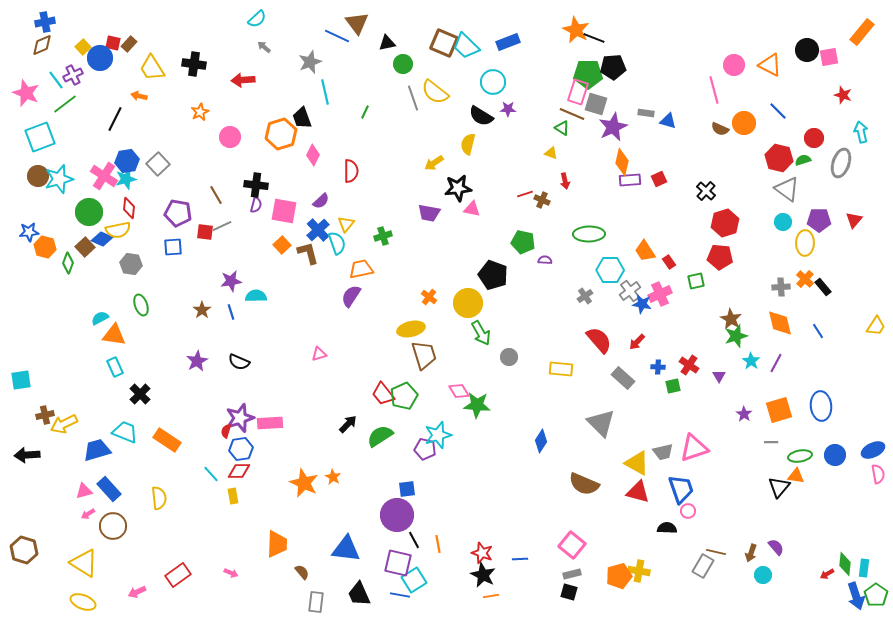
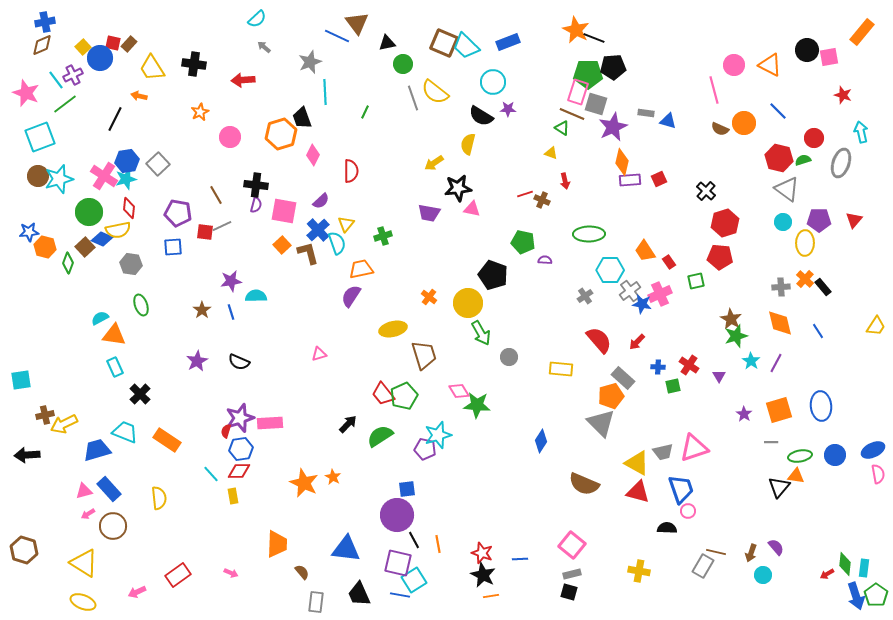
cyan line at (325, 92): rotated 10 degrees clockwise
yellow ellipse at (411, 329): moved 18 px left
orange pentagon at (619, 576): moved 8 px left, 180 px up
